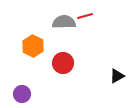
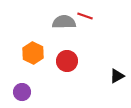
red line: rotated 35 degrees clockwise
orange hexagon: moved 7 px down
red circle: moved 4 px right, 2 px up
purple circle: moved 2 px up
